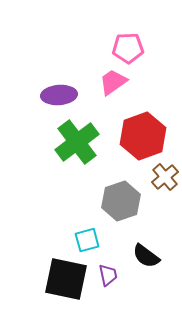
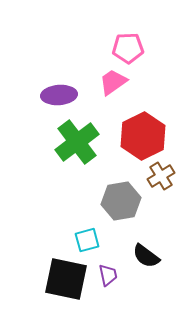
red hexagon: rotated 6 degrees counterclockwise
brown cross: moved 4 px left, 1 px up; rotated 8 degrees clockwise
gray hexagon: rotated 9 degrees clockwise
